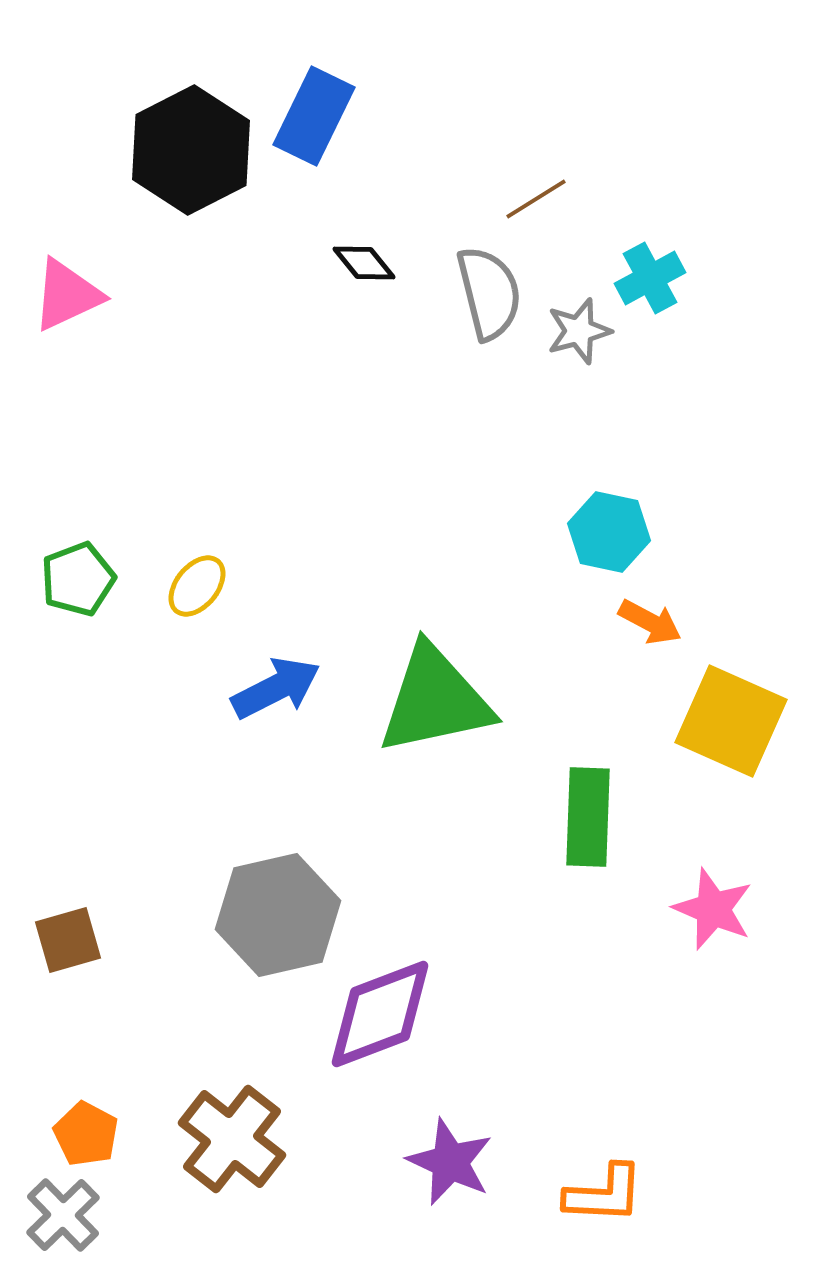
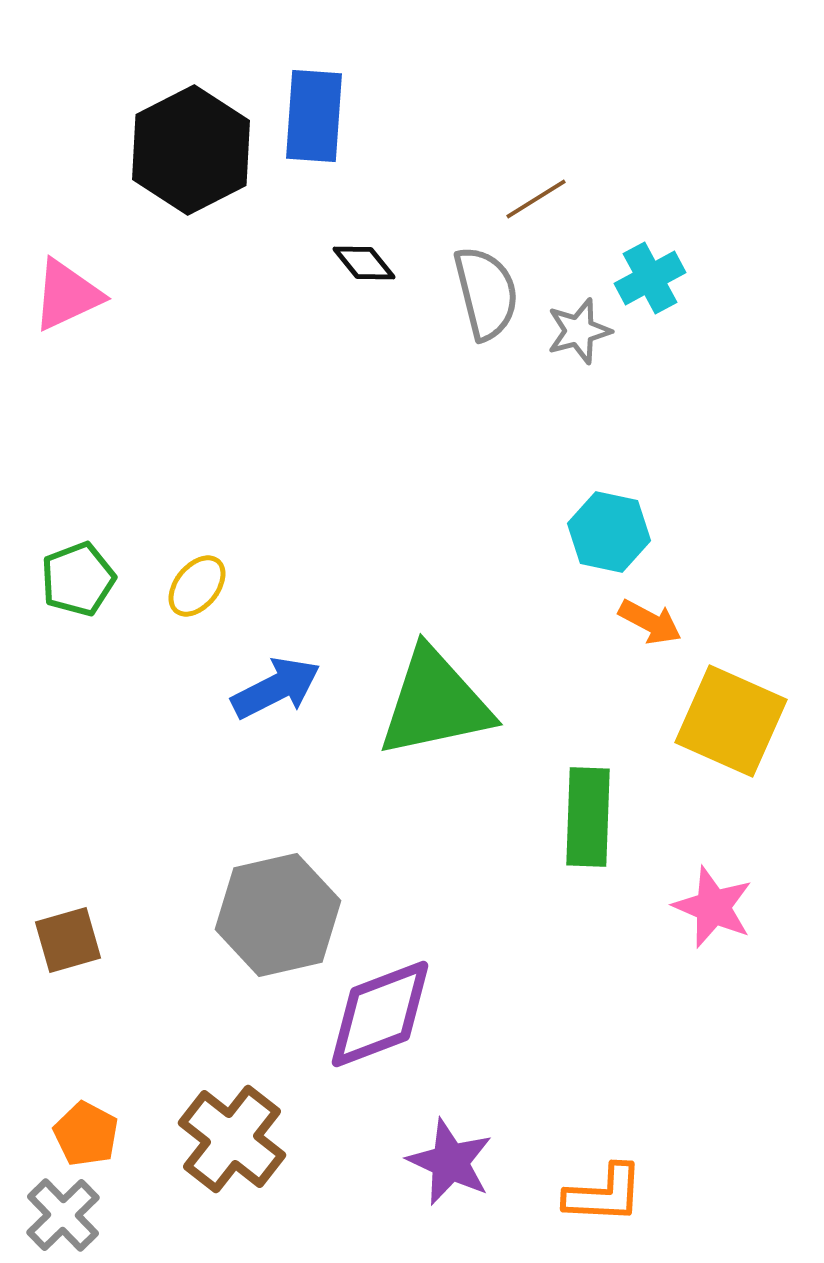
blue rectangle: rotated 22 degrees counterclockwise
gray semicircle: moved 3 px left
green triangle: moved 3 px down
pink star: moved 2 px up
